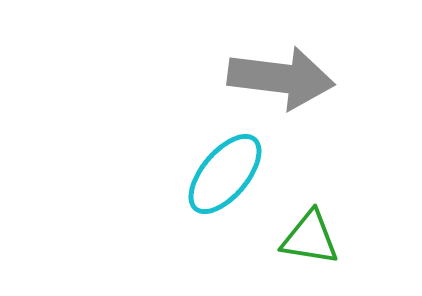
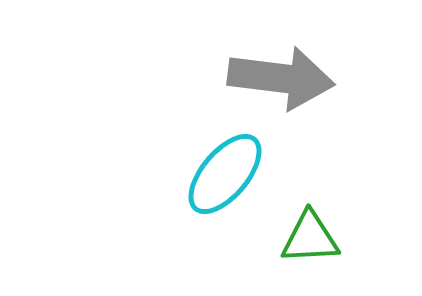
green triangle: rotated 12 degrees counterclockwise
